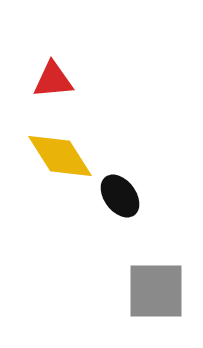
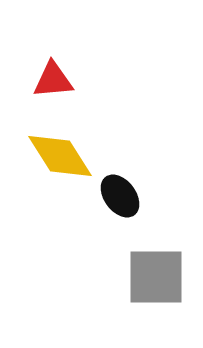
gray square: moved 14 px up
